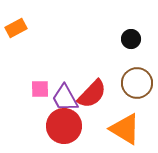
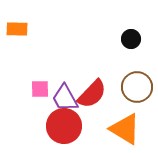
orange rectangle: moved 1 px right, 1 px down; rotated 30 degrees clockwise
brown circle: moved 4 px down
